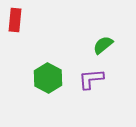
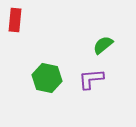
green hexagon: moved 1 px left; rotated 16 degrees counterclockwise
